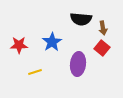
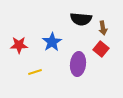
red square: moved 1 px left, 1 px down
